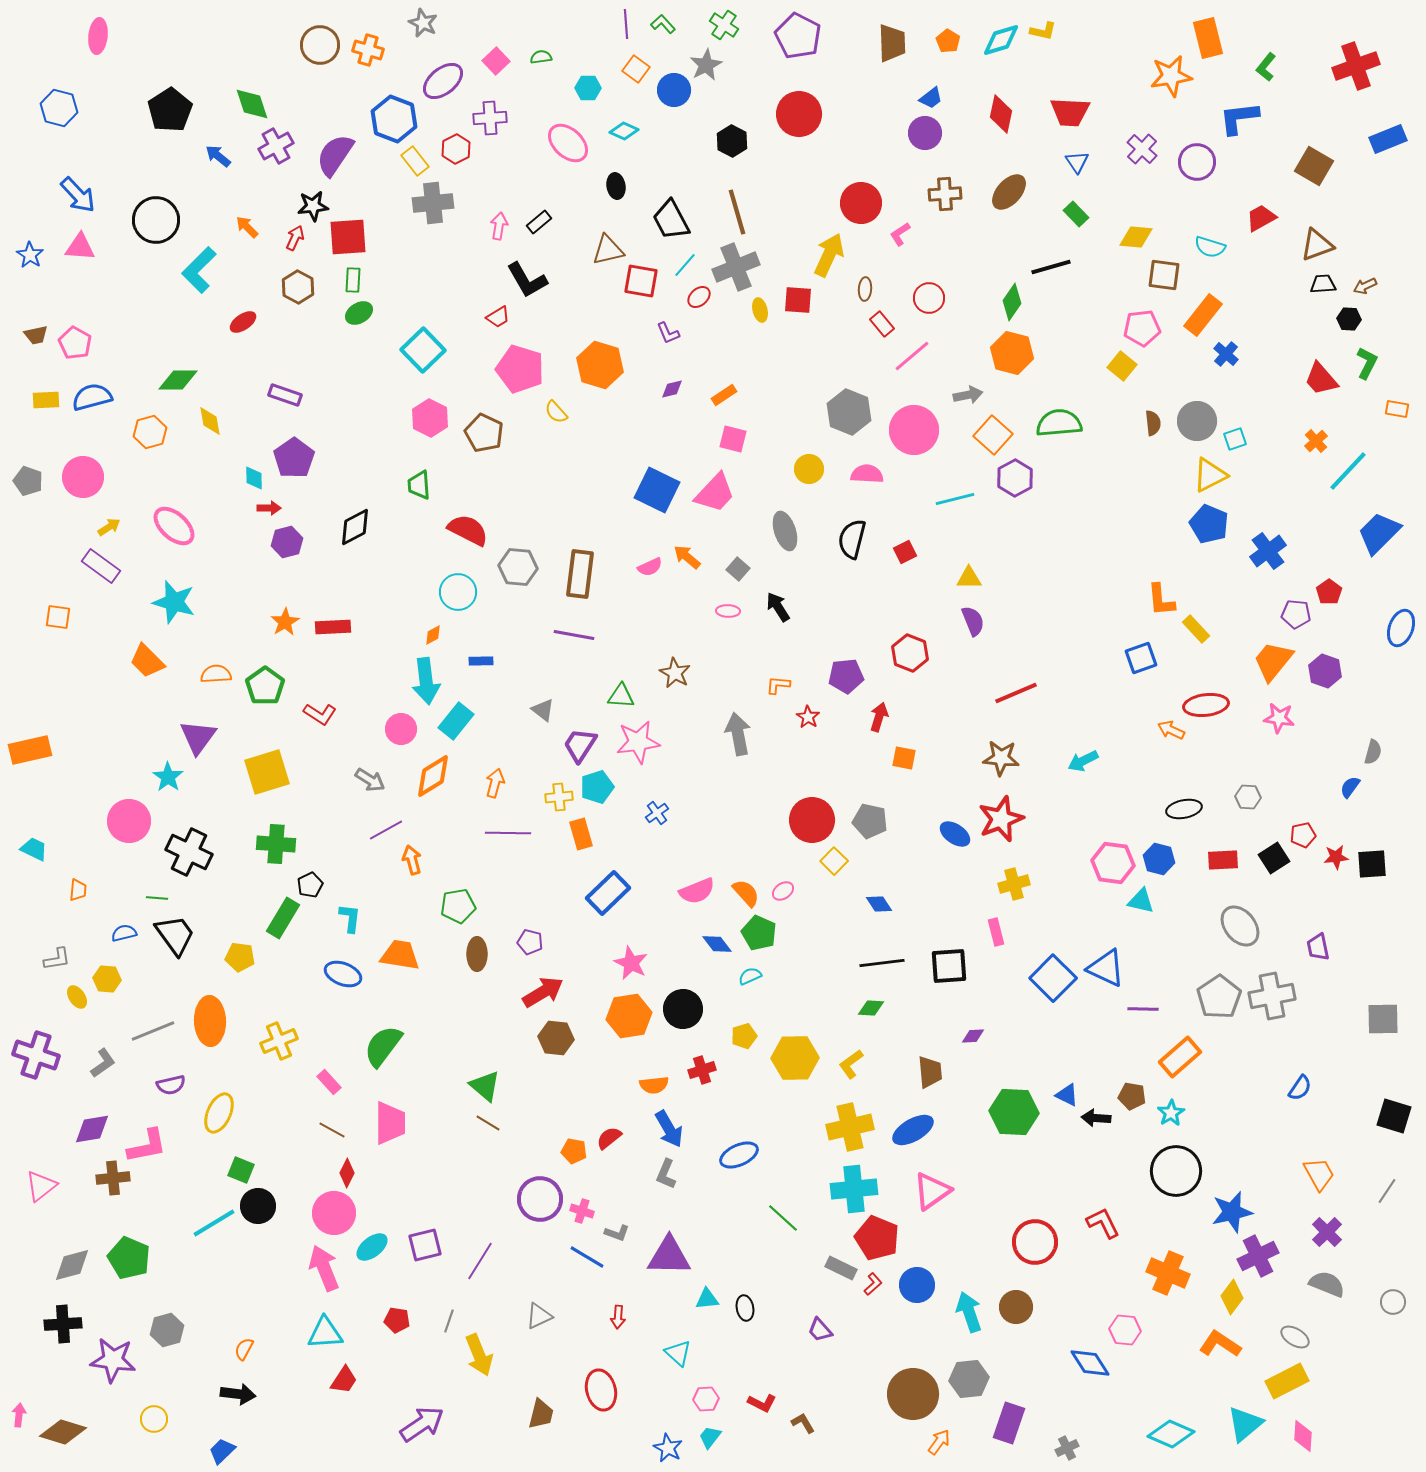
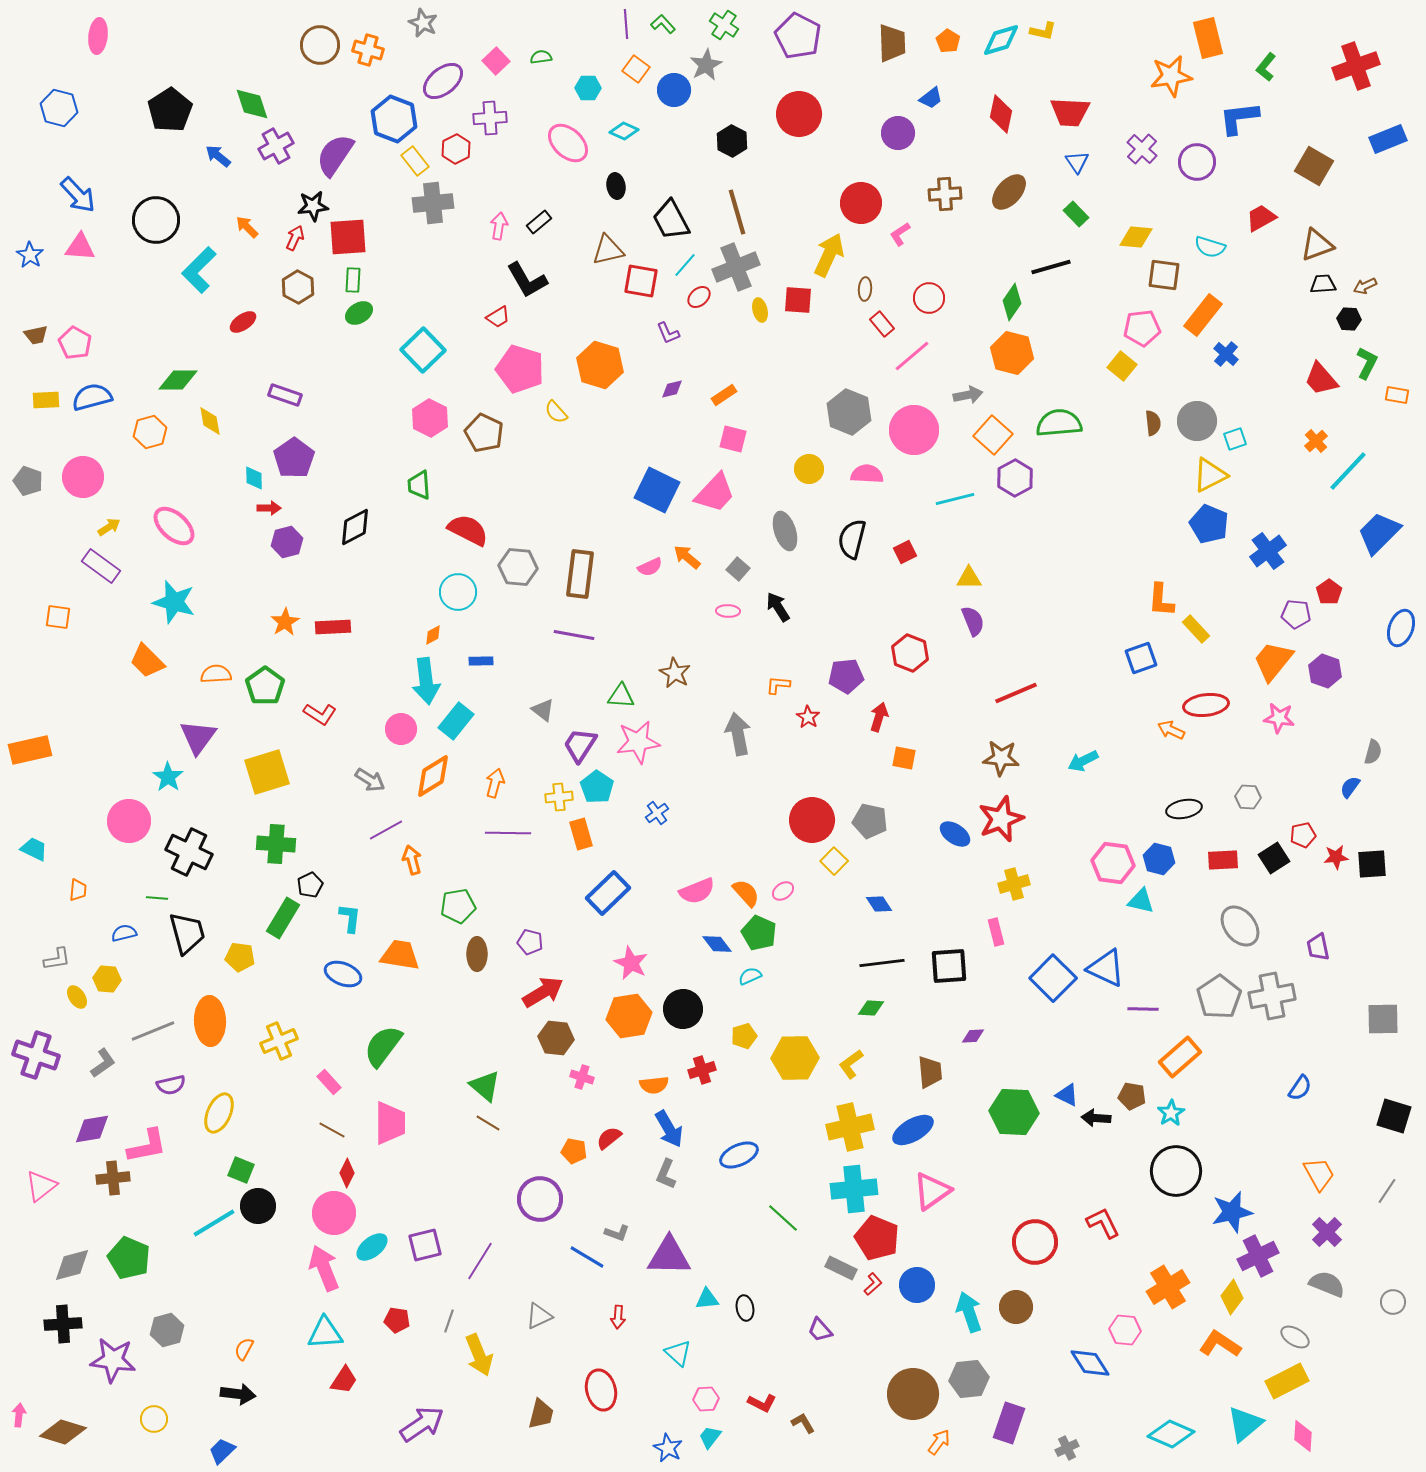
purple circle at (925, 133): moved 27 px left
orange rectangle at (1397, 409): moved 14 px up
orange L-shape at (1161, 600): rotated 9 degrees clockwise
cyan pentagon at (597, 787): rotated 20 degrees counterclockwise
black trapezoid at (175, 935): moved 12 px right, 2 px up; rotated 21 degrees clockwise
pink cross at (582, 1211): moved 134 px up
orange cross at (1168, 1273): moved 14 px down; rotated 36 degrees clockwise
